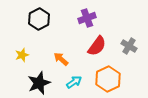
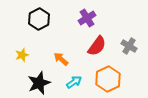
purple cross: rotated 12 degrees counterclockwise
